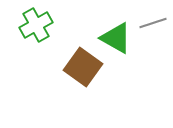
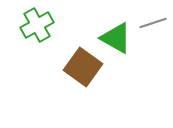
green cross: moved 1 px right
